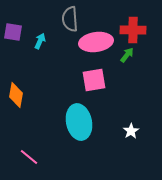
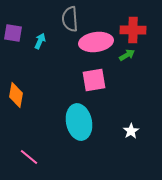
purple square: moved 1 px down
green arrow: rotated 21 degrees clockwise
